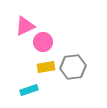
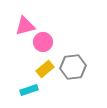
pink triangle: rotated 10 degrees clockwise
yellow rectangle: moved 1 px left, 2 px down; rotated 30 degrees counterclockwise
